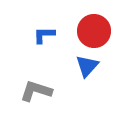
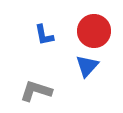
blue L-shape: rotated 100 degrees counterclockwise
